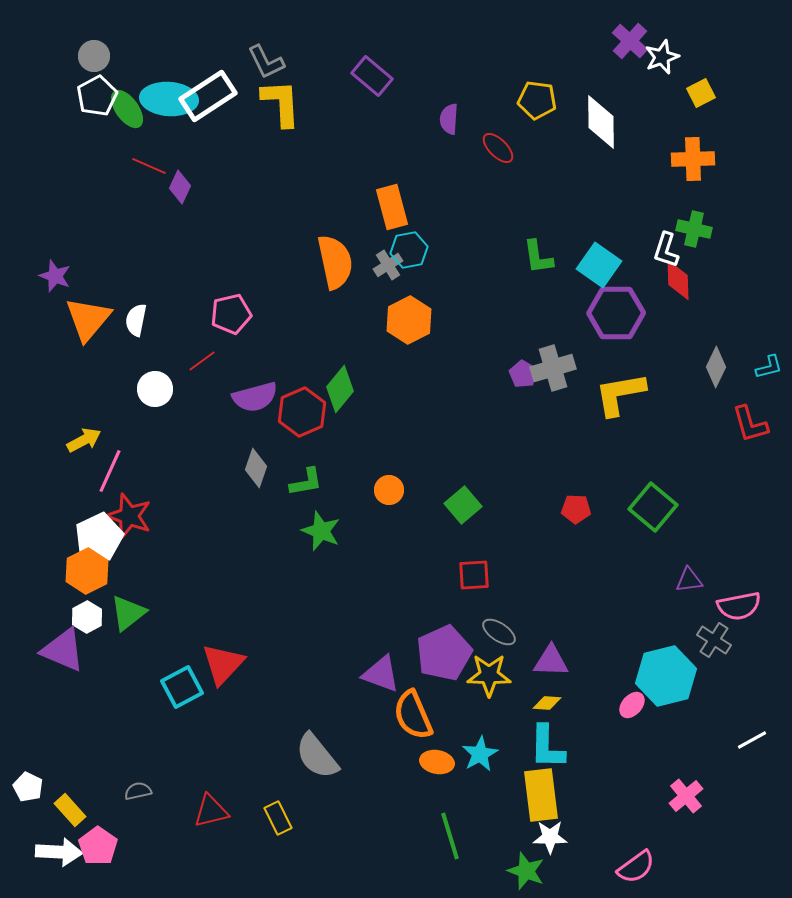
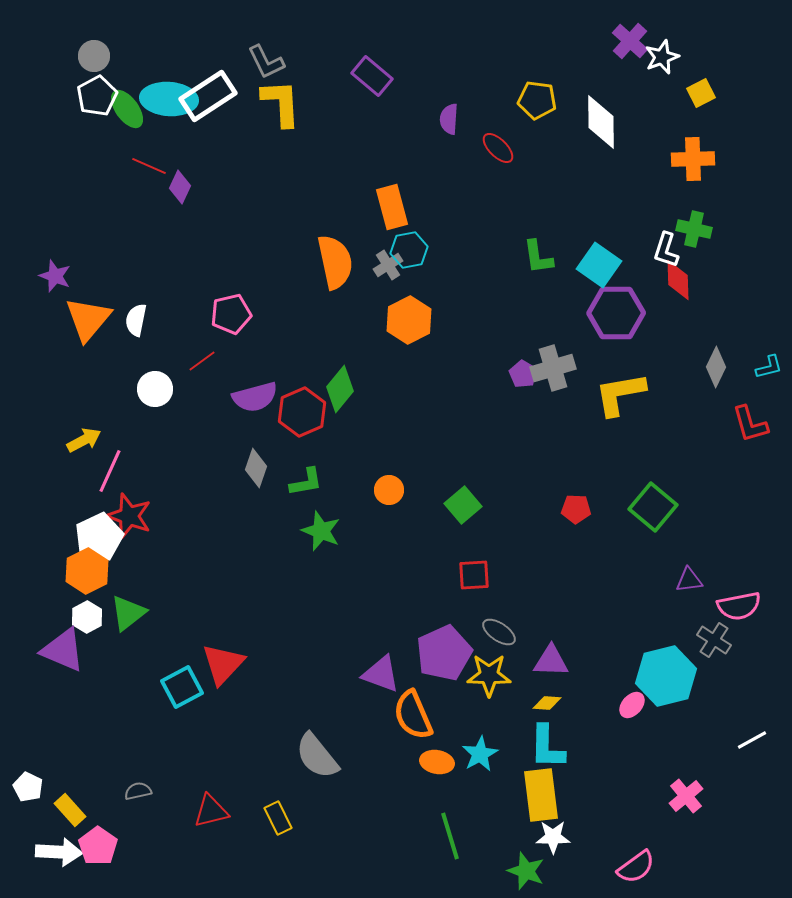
white star at (550, 837): moved 3 px right
